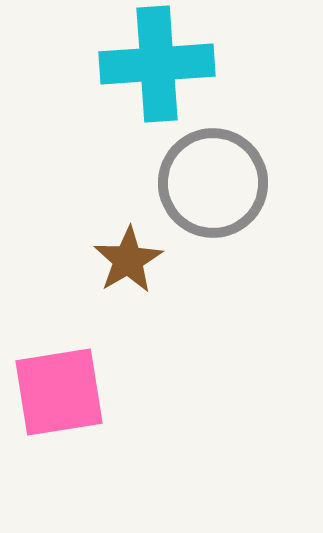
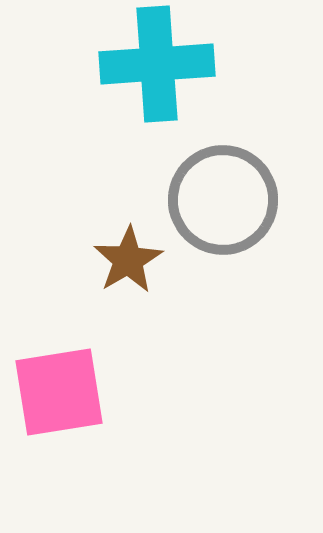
gray circle: moved 10 px right, 17 px down
